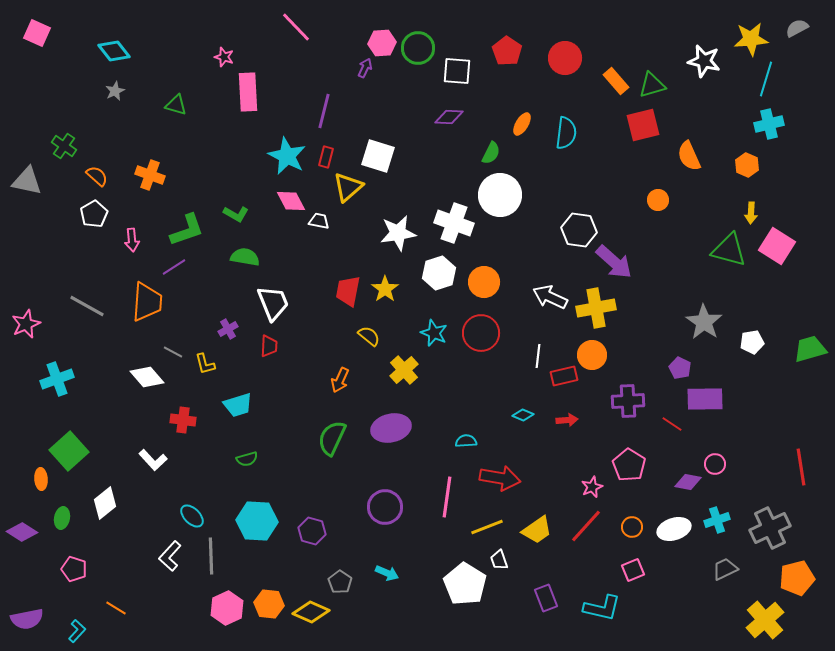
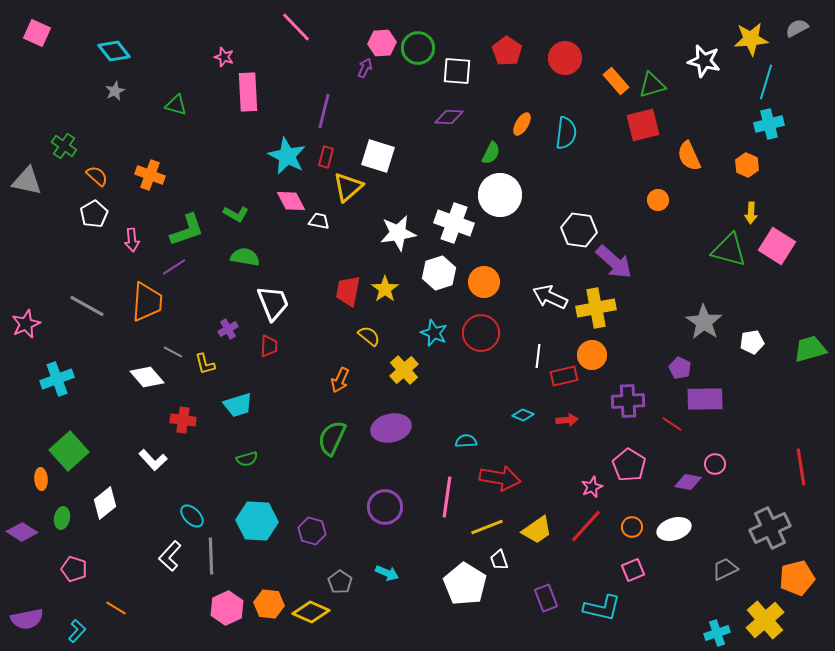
cyan line at (766, 79): moved 3 px down
cyan cross at (717, 520): moved 113 px down
